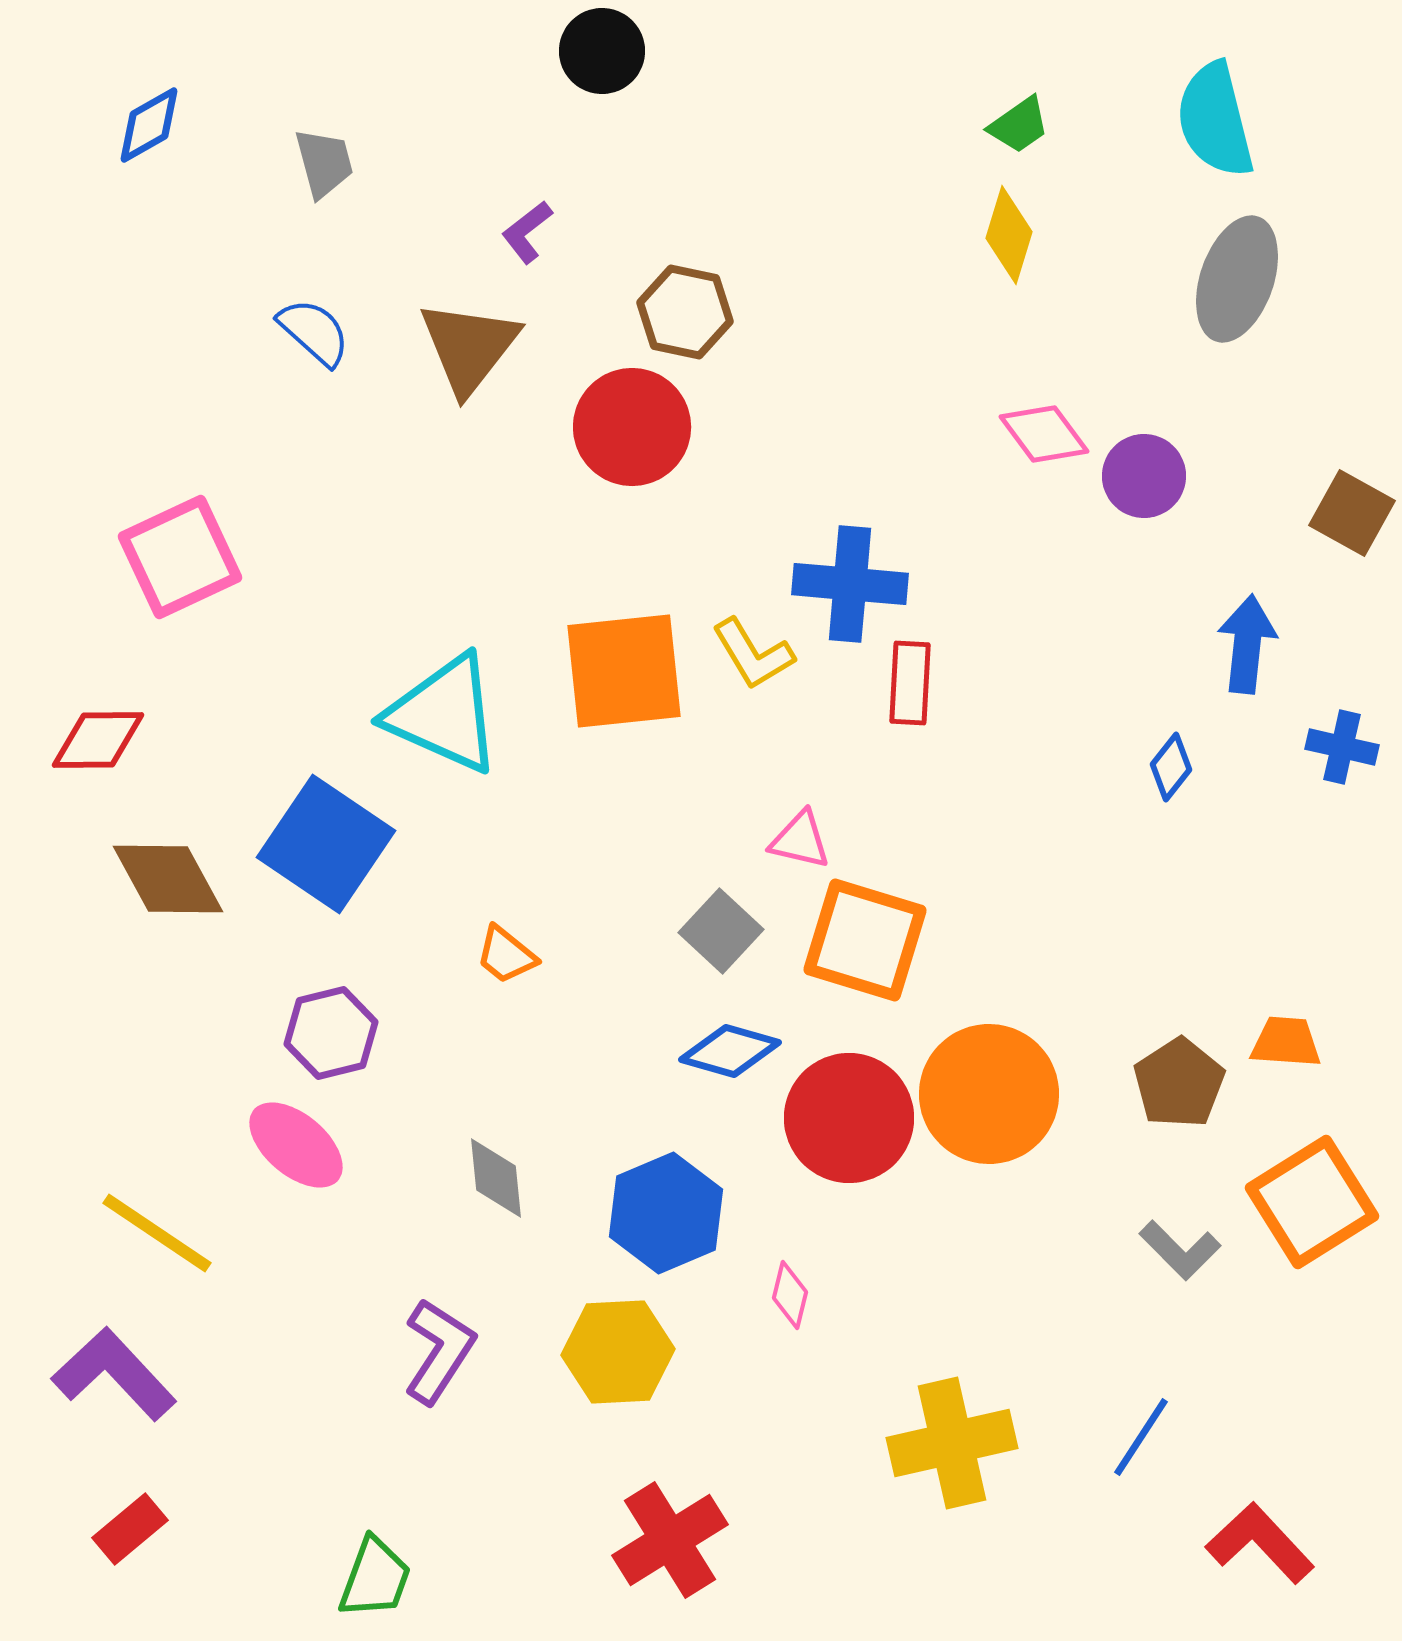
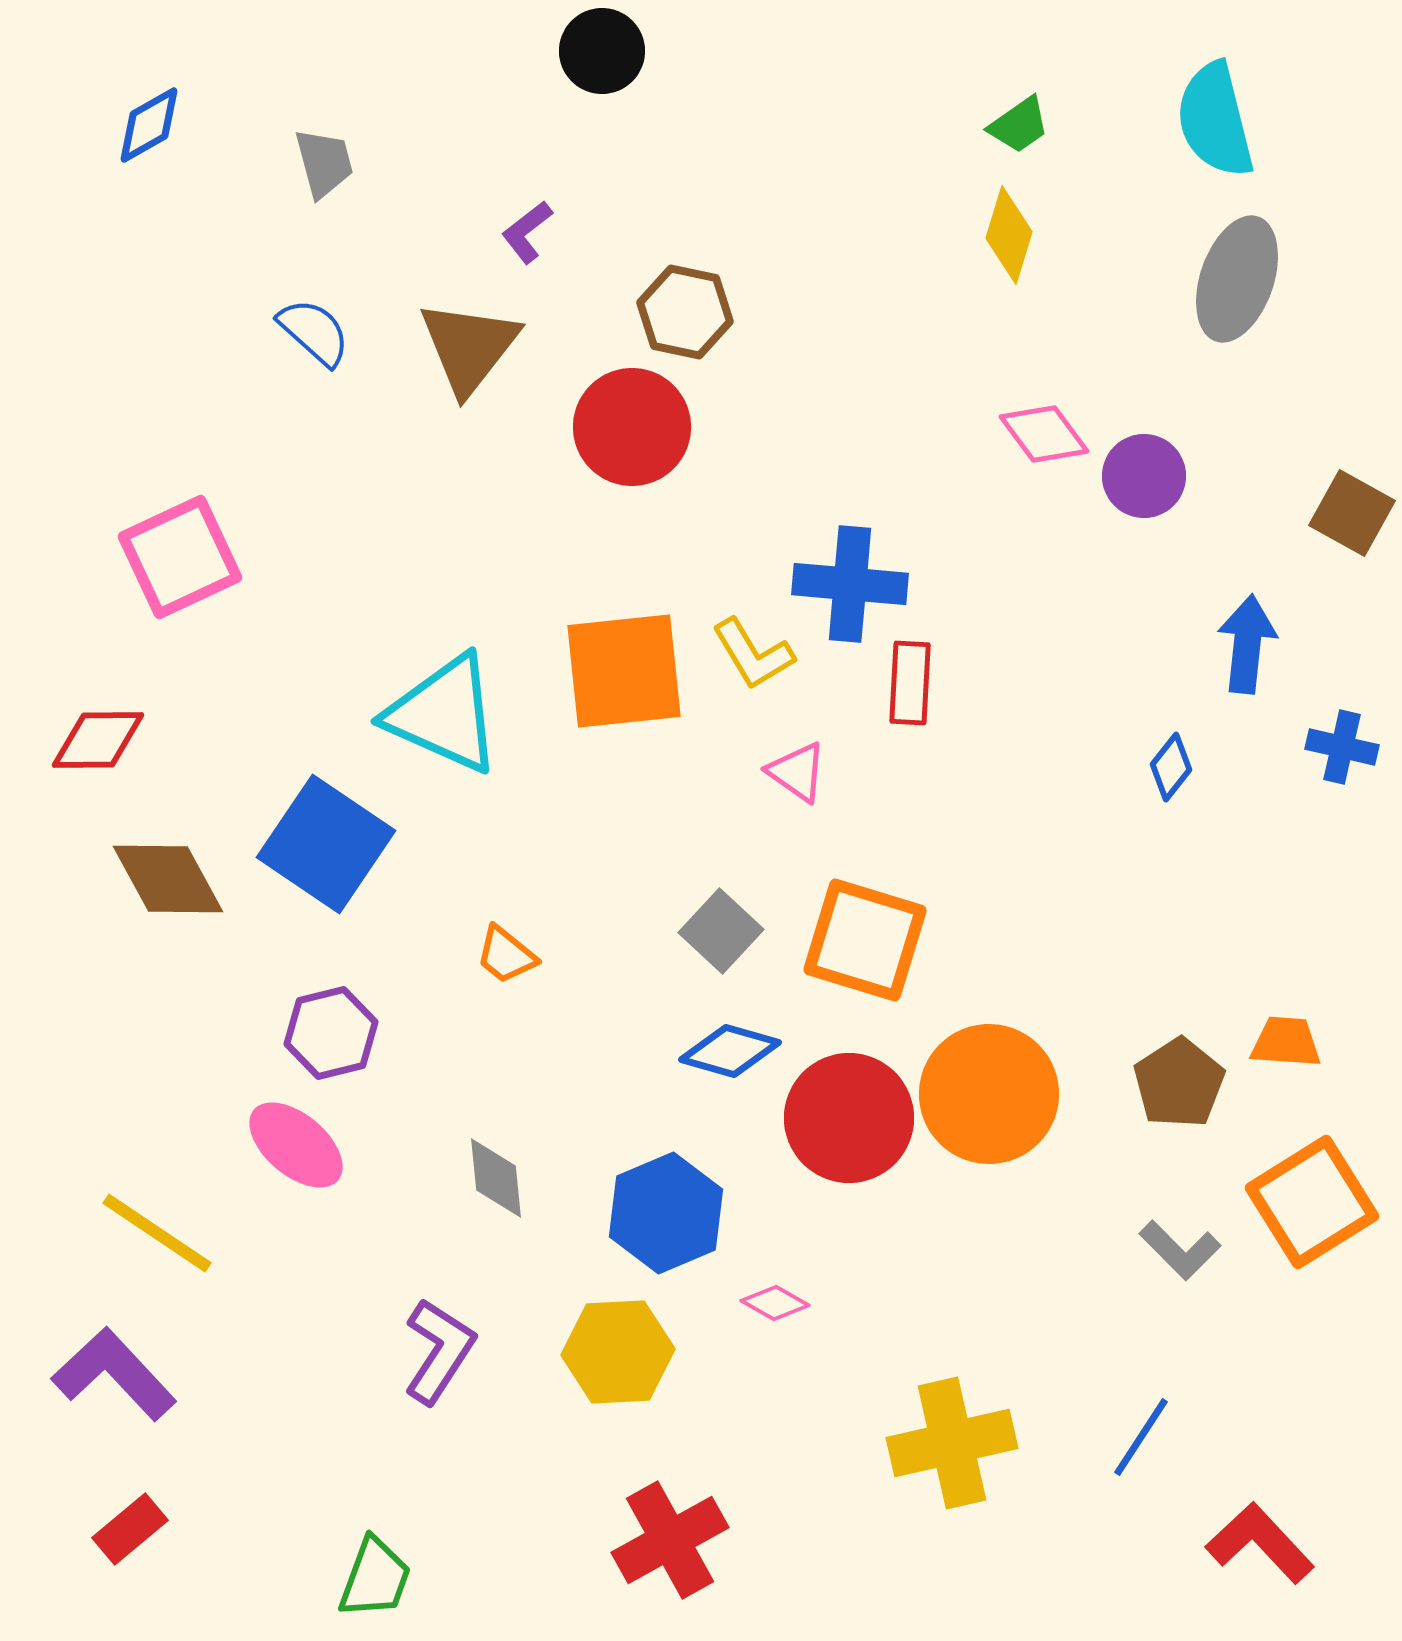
pink triangle at (800, 840): moved 3 px left, 68 px up; rotated 22 degrees clockwise
pink diamond at (790, 1295): moved 15 px left, 8 px down; rotated 74 degrees counterclockwise
red cross at (670, 1540): rotated 3 degrees clockwise
